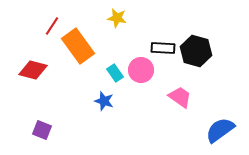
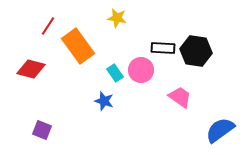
red line: moved 4 px left
black hexagon: rotated 8 degrees counterclockwise
red diamond: moved 2 px left, 1 px up
